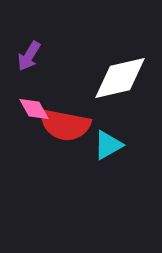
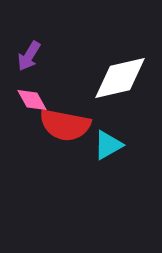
pink diamond: moved 2 px left, 9 px up
